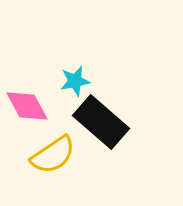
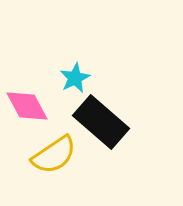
cyan star: moved 3 px up; rotated 16 degrees counterclockwise
yellow semicircle: moved 1 px right
